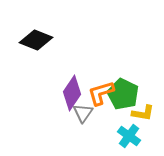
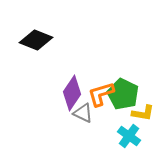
orange L-shape: moved 1 px down
gray triangle: rotated 40 degrees counterclockwise
